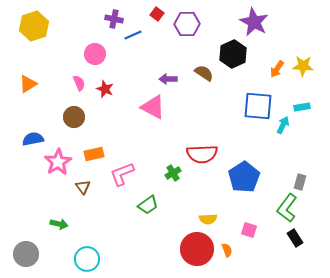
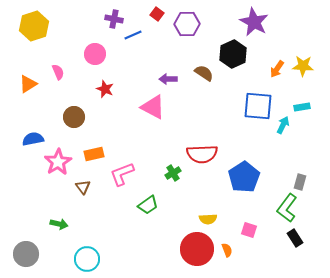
pink semicircle: moved 21 px left, 11 px up
